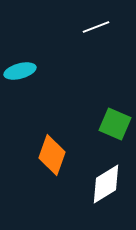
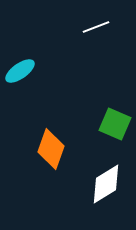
cyan ellipse: rotated 20 degrees counterclockwise
orange diamond: moved 1 px left, 6 px up
